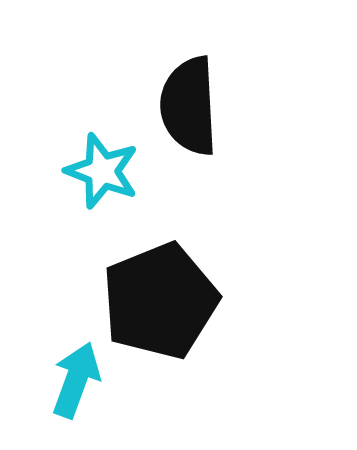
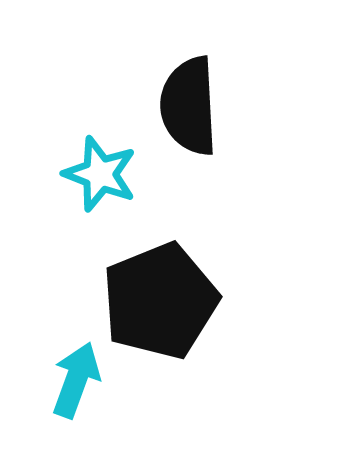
cyan star: moved 2 px left, 3 px down
